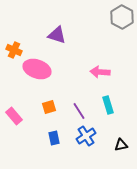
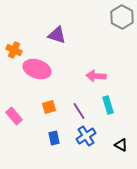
pink arrow: moved 4 px left, 4 px down
black triangle: rotated 40 degrees clockwise
